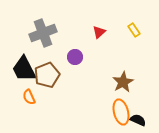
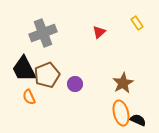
yellow rectangle: moved 3 px right, 7 px up
purple circle: moved 27 px down
brown star: moved 1 px down
orange ellipse: moved 1 px down
